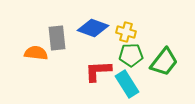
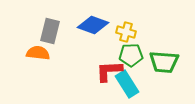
blue diamond: moved 3 px up
gray rectangle: moved 7 px left, 7 px up; rotated 20 degrees clockwise
orange semicircle: moved 2 px right
green trapezoid: rotated 56 degrees clockwise
red L-shape: moved 11 px right
